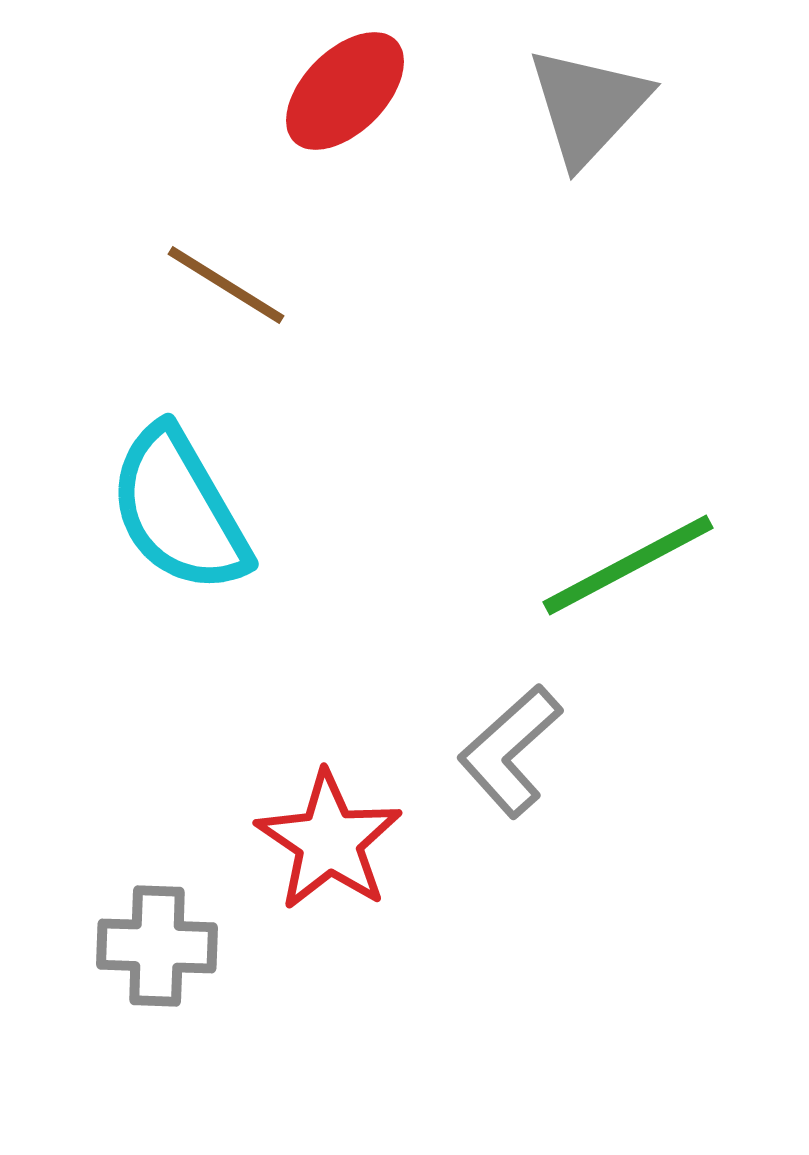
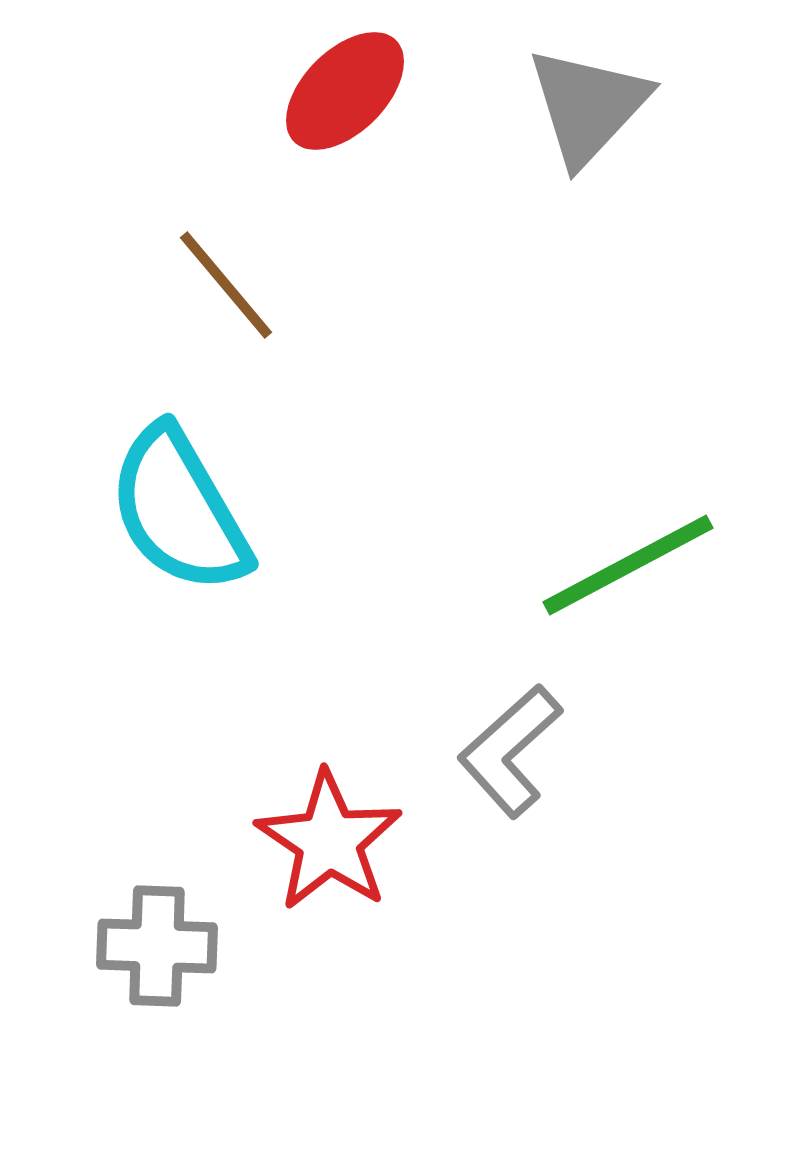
brown line: rotated 18 degrees clockwise
